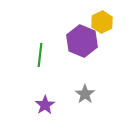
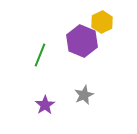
green line: rotated 15 degrees clockwise
gray star: moved 1 px left, 1 px down; rotated 12 degrees clockwise
